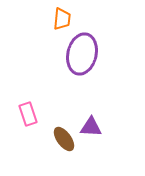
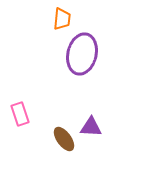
pink rectangle: moved 8 px left
